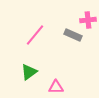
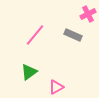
pink cross: moved 6 px up; rotated 21 degrees counterclockwise
pink triangle: rotated 28 degrees counterclockwise
